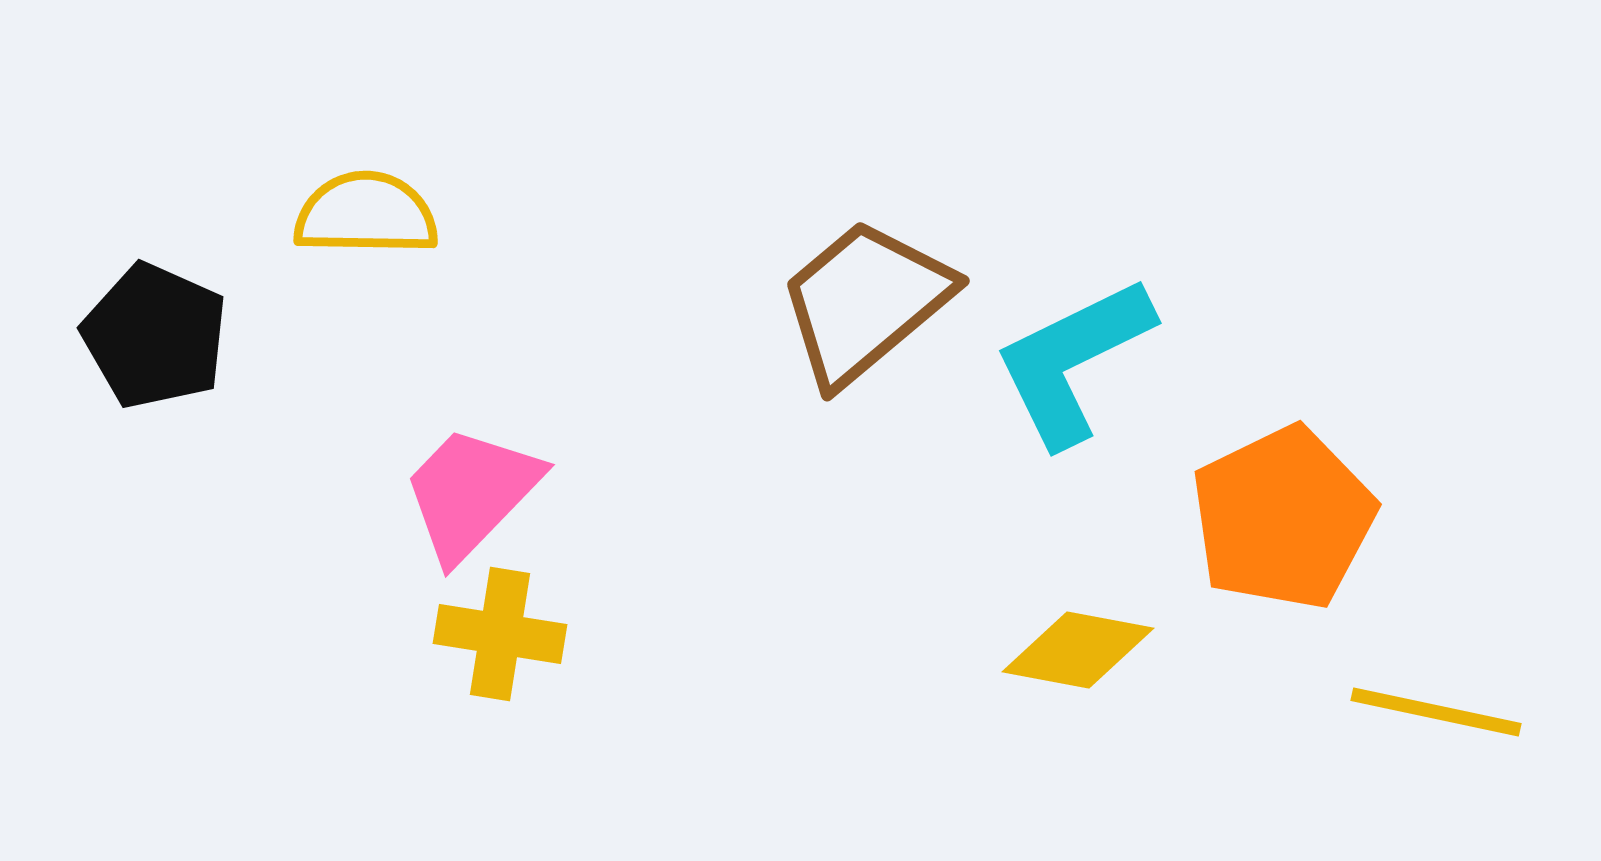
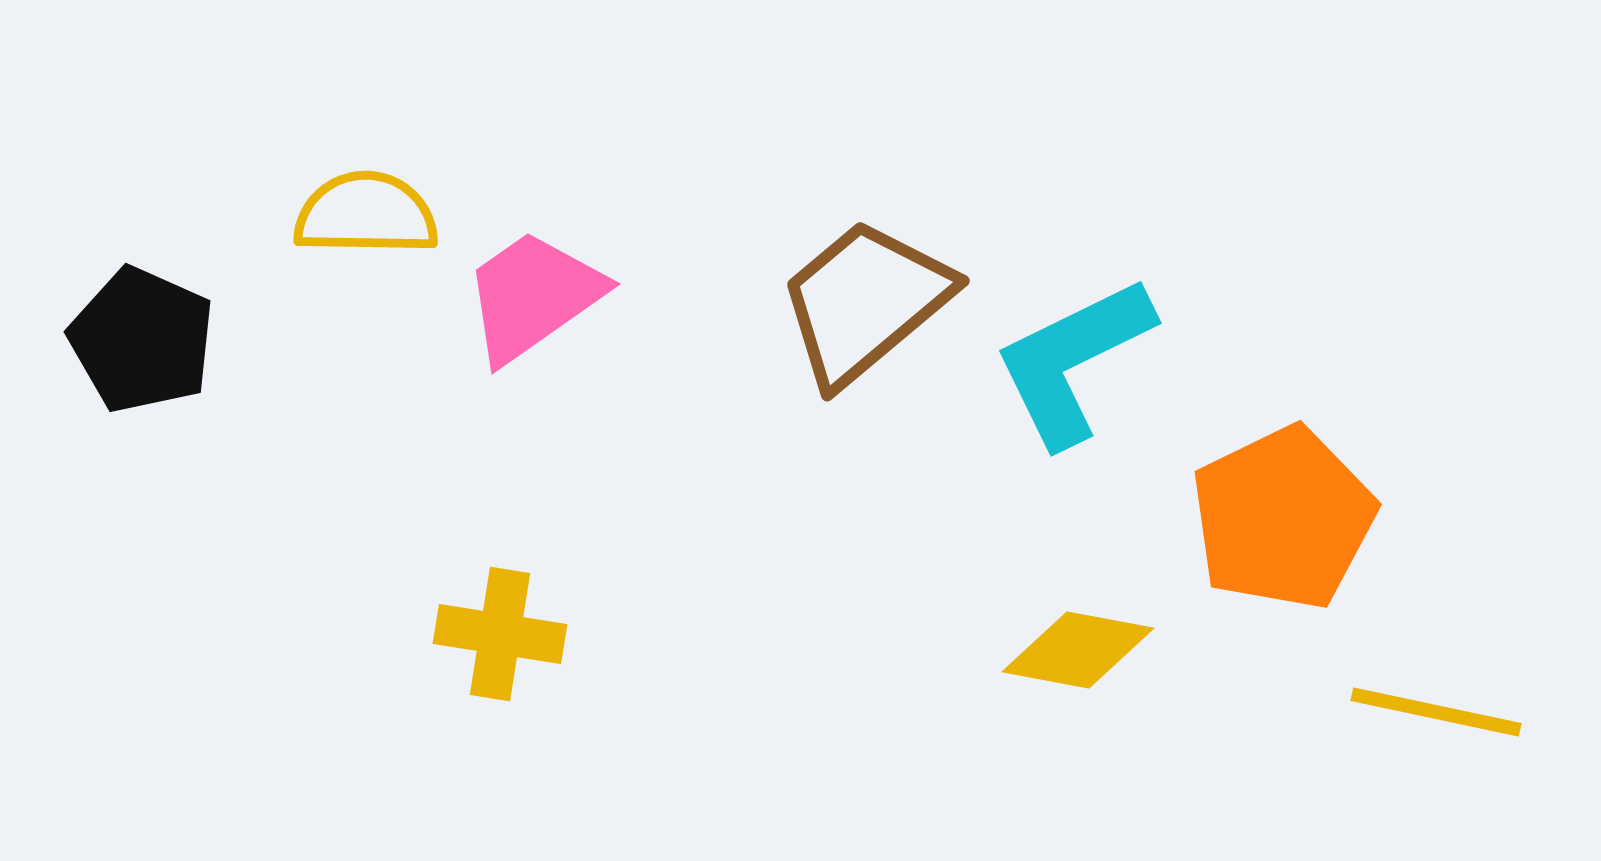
black pentagon: moved 13 px left, 4 px down
pink trapezoid: moved 62 px right, 197 px up; rotated 11 degrees clockwise
